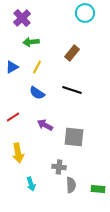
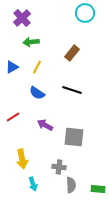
yellow arrow: moved 4 px right, 6 px down
cyan arrow: moved 2 px right
